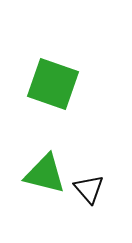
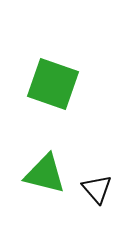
black triangle: moved 8 px right
